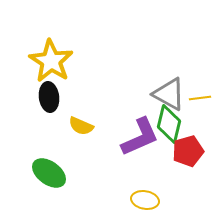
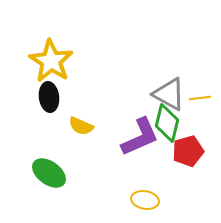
green diamond: moved 2 px left, 1 px up
